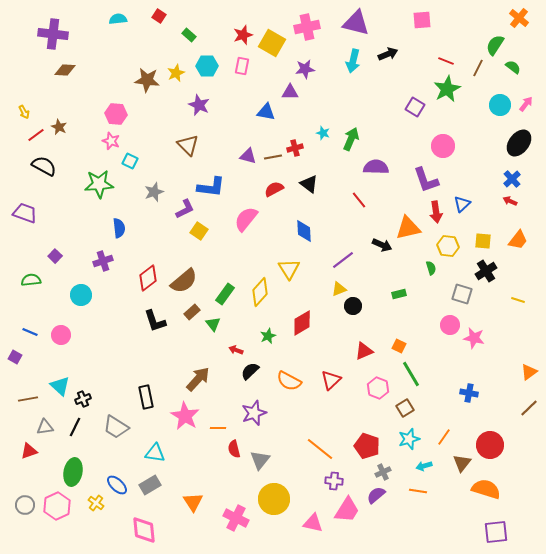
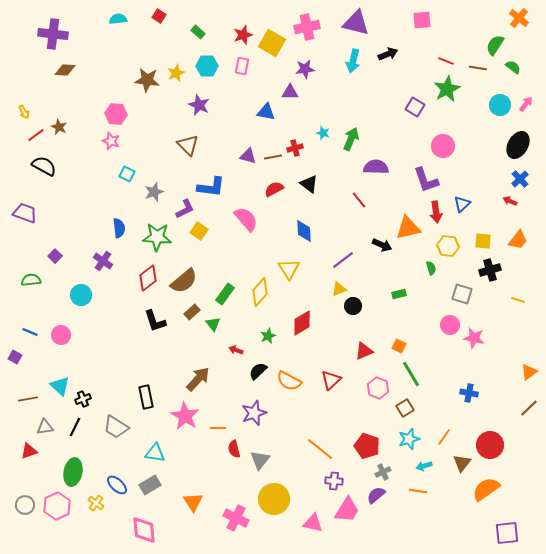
green rectangle at (189, 35): moved 9 px right, 3 px up
brown line at (478, 68): rotated 72 degrees clockwise
black ellipse at (519, 143): moved 1 px left, 2 px down; rotated 8 degrees counterclockwise
cyan square at (130, 161): moved 3 px left, 13 px down
blue cross at (512, 179): moved 8 px right
green star at (99, 184): moved 58 px right, 53 px down; rotated 8 degrees clockwise
pink semicircle at (246, 219): rotated 100 degrees clockwise
purple cross at (103, 261): rotated 36 degrees counterclockwise
black cross at (486, 271): moved 4 px right, 1 px up; rotated 15 degrees clockwise
black semicircle at (250, 371): moved 8 px right
orange semicircle at (486, 489): rotated 52 degrees counterclockwise
purple square at (496, 532): moved 11 px right, 1 px down
